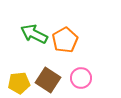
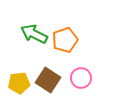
orange pentagon: rotated 10 degrees clockwise
